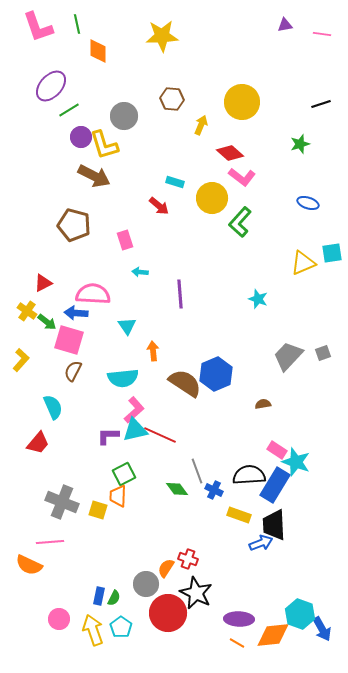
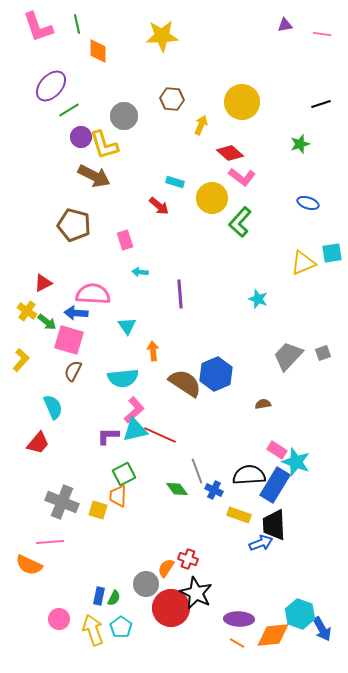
red circle at (168, 613): moved 3 px right, 5 px up
